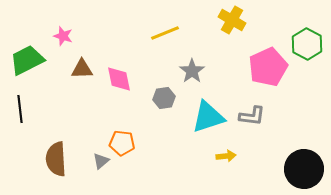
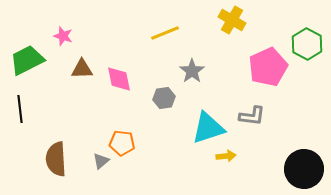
cyan triangle: moved 11 px down
